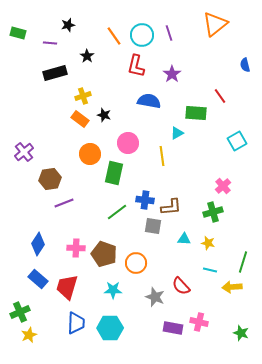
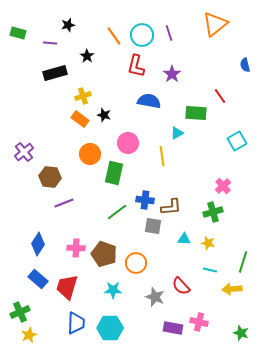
brown hexagon at (50, 179): moved 2 px up; rotated 15 degrees clockwise
yellow arrow at (232, 287): moved 2 px down
